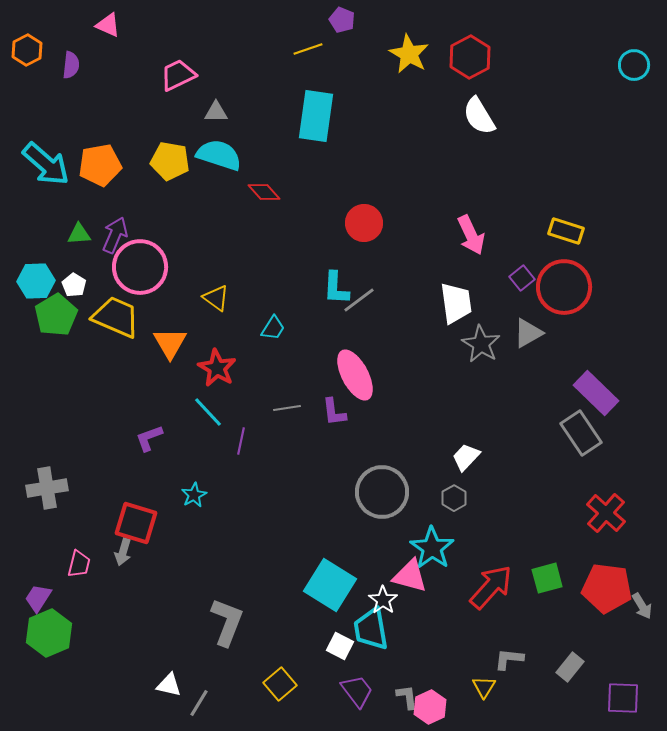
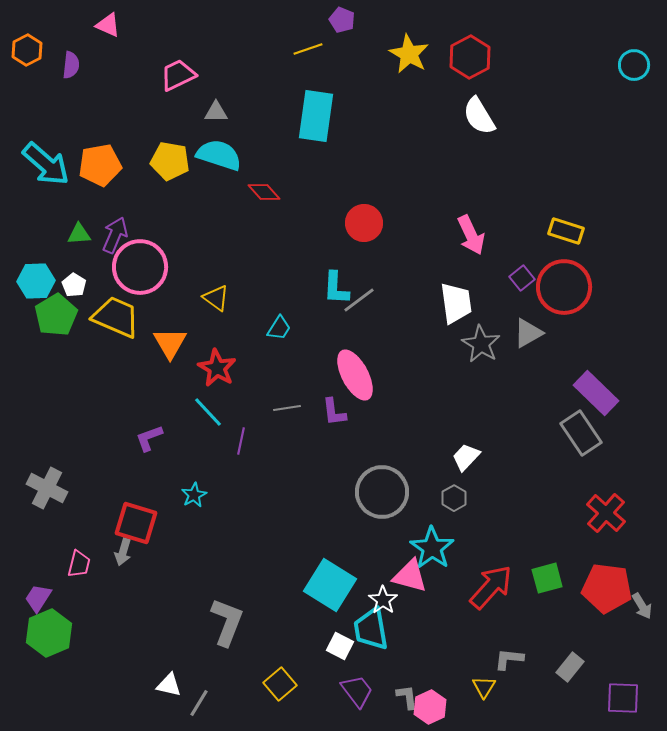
cyan trapezoid at (273, 328): moved 6 px right
gray cross at (47, 488): rotated 36 degrees clockwise
